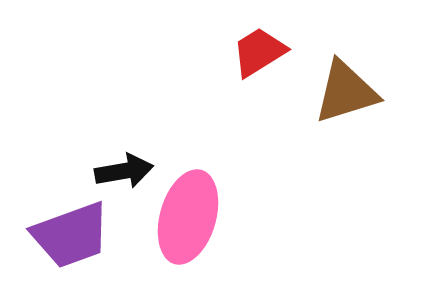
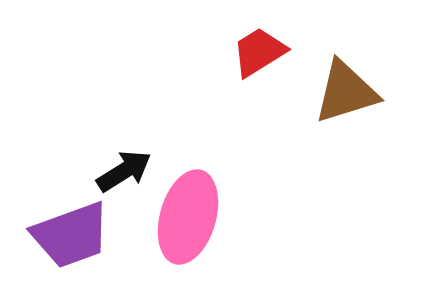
black arrow: rotated 22 degrees counterclockwise
